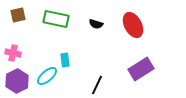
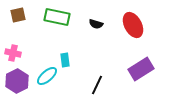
green rectangle: moved 1 px right, 2 px up
